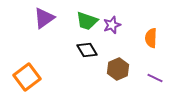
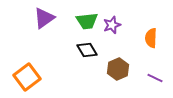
green trapezoid: rotated 25 degrees counterclockwise
